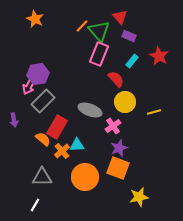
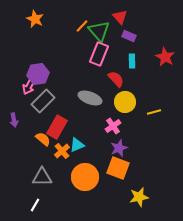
red star: moved 6 px right, 1 px down
cyan rectangle: rotated 40 degrees counterclockwise
gray ellipse: moved 12 px up
cyan triangle: rotated 21 degrees counterclockwise
